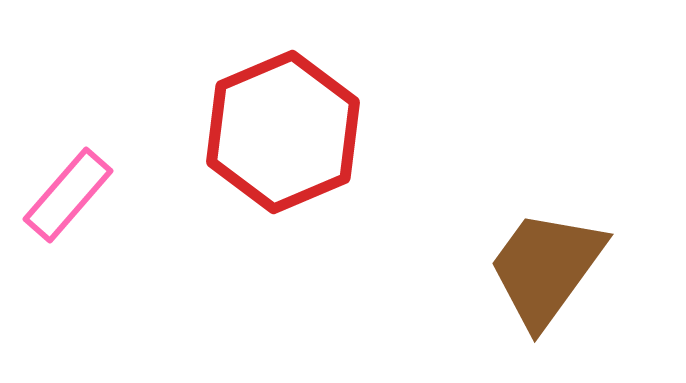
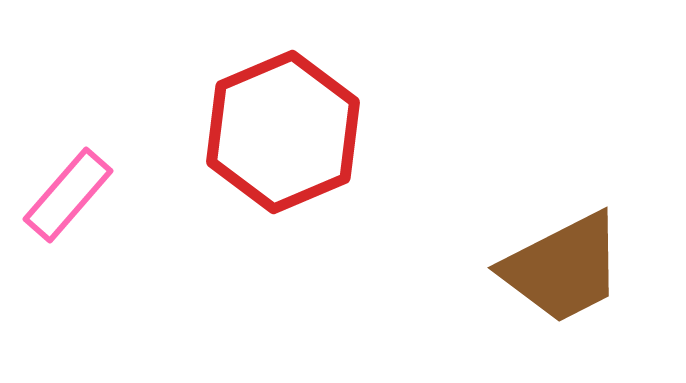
brown trapezoid: moved 17 px right; rotated 153 degrees counterclockwise
